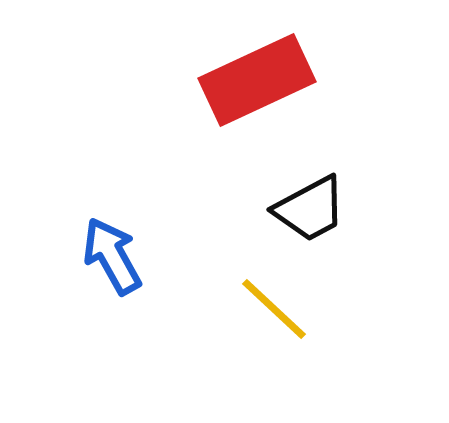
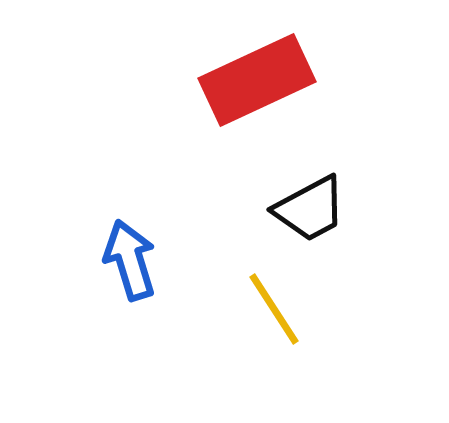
blue arrow: moved 18 px right, 4 px down; rotated 12 degrees clockwise
yellow line: rotated 14 degrees clockwise
